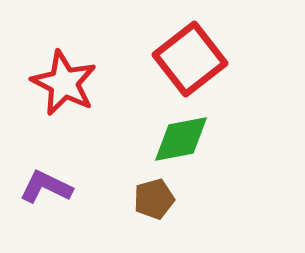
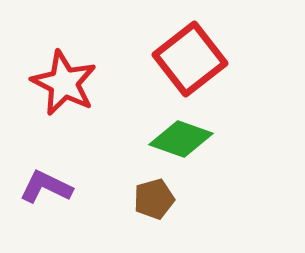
green diamond: rotated 30 degrees clockwise
